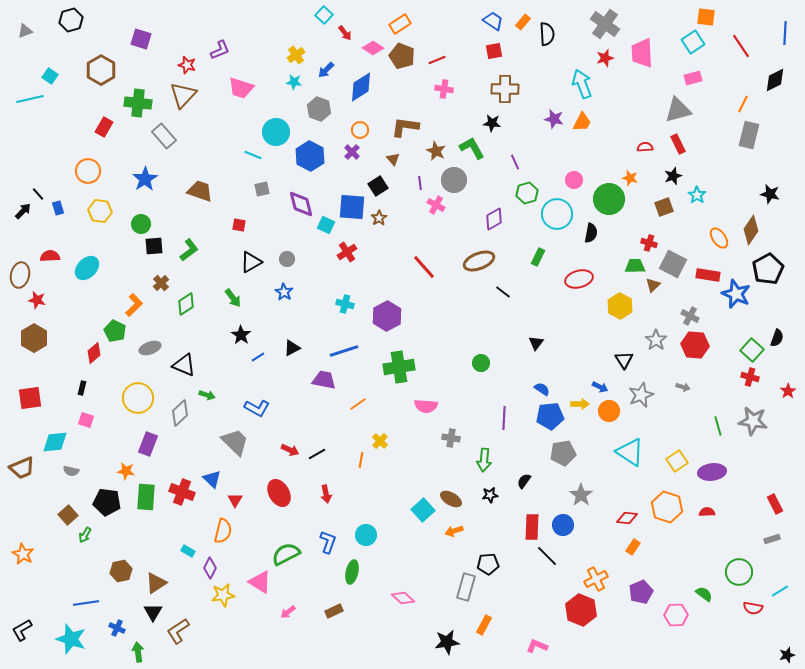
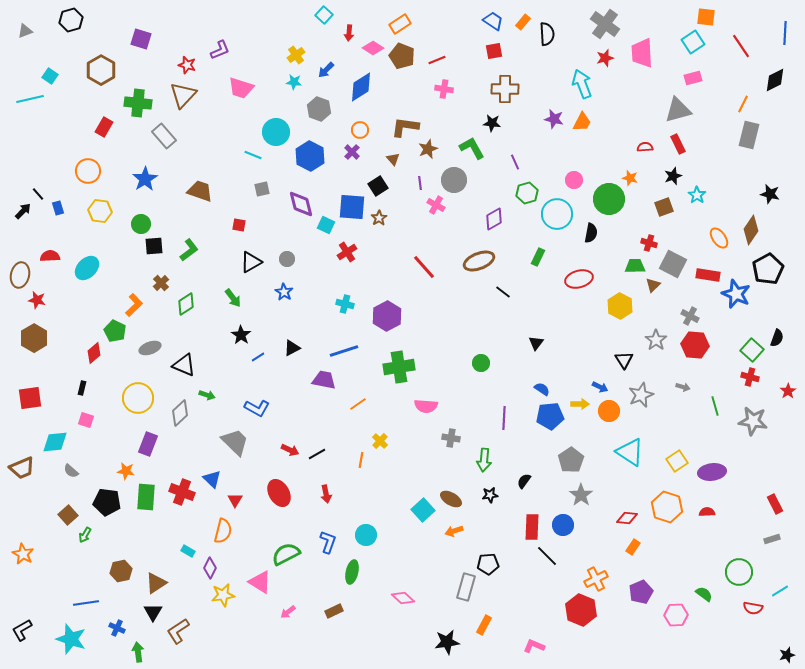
red arrow at (345, 33): moved 4 px right; rotated 42 degrees clockwise
brown star at (436, 151): moved 8 px left, 2 px up; rotated 24 degrees clockwise
green line at (718, 426): moved 3 px left, 20 px up
gray pentagon at (563, 453): moved 8 px right, 7 px down; rotated 25 degrees counterclockwise
gray semicircle at (71, 471): rotated 28 degrees clockwise
pink L-shape at (537, 646): moved 3 px left
